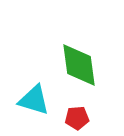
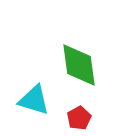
red pentagon: moved 2 px right; rotated 25 degrees counterclockwise
